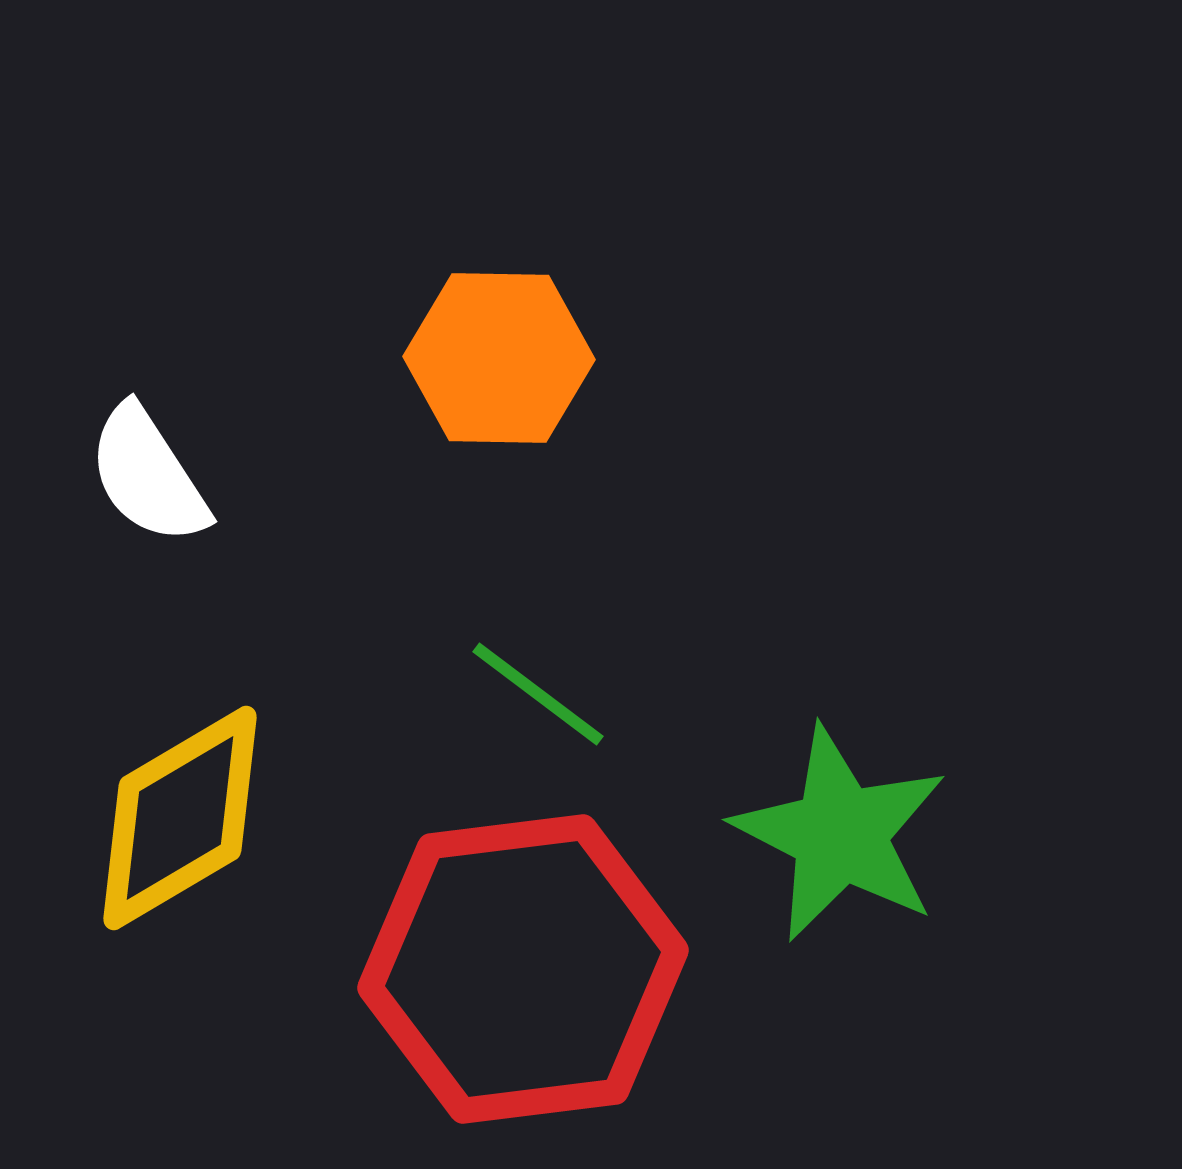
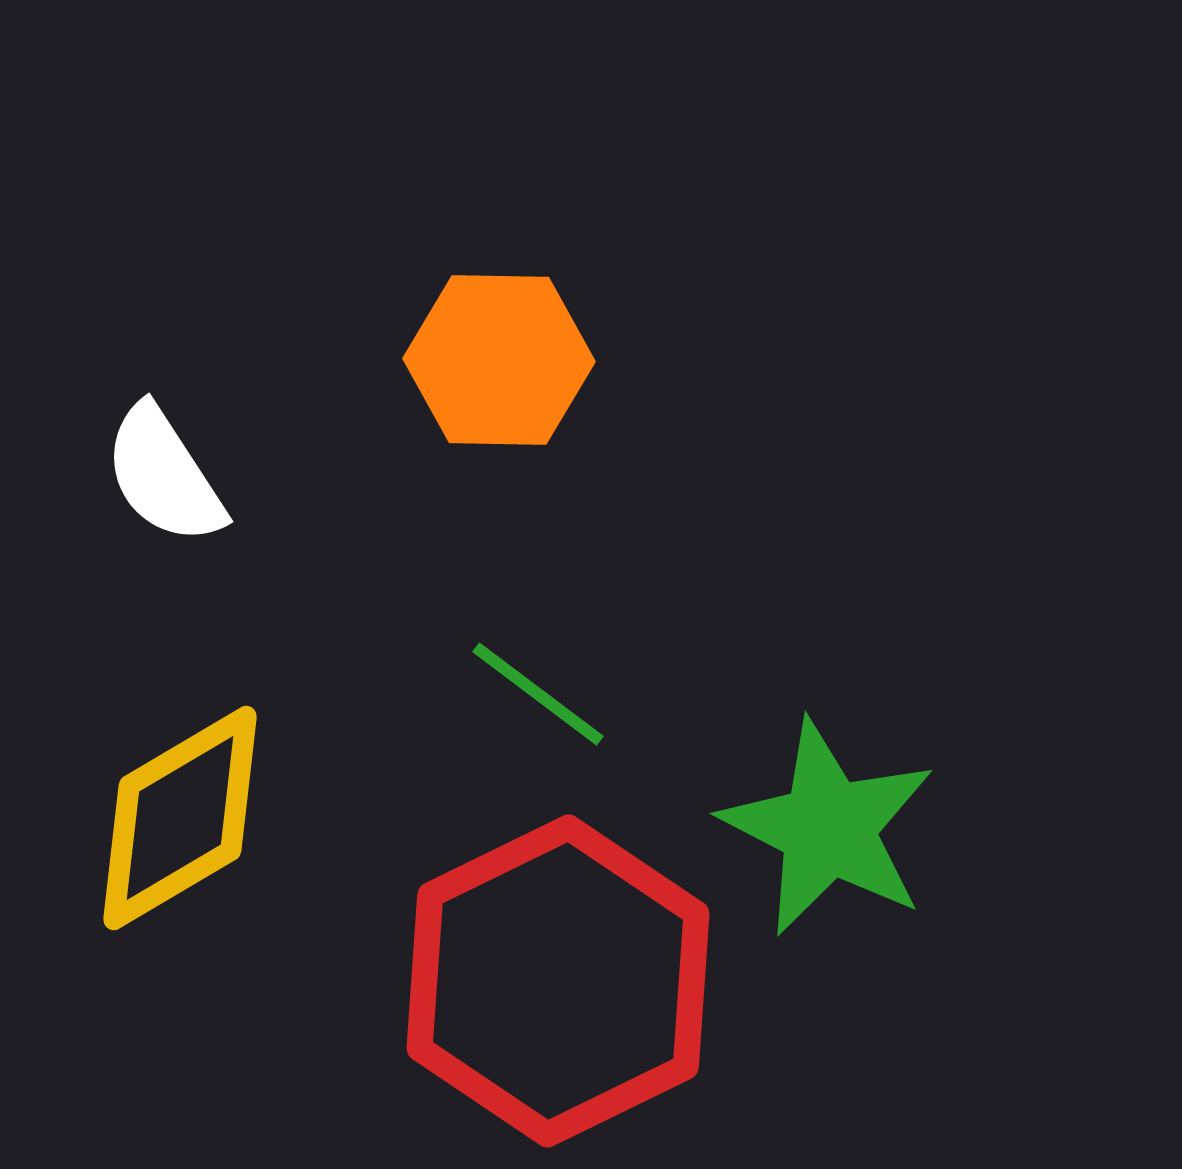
orange hexagon: moved 2 px down
white semicircle: moved 16 px right
green star: moved 12 px left, 6 px up
red hexagon: moved 35 px right, 12 px down; rotated 19 degrees counterclockwise
